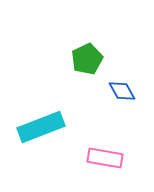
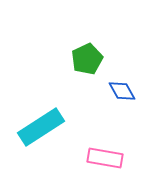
cyan rectangle: rotated 12 degrees counterclockwise
